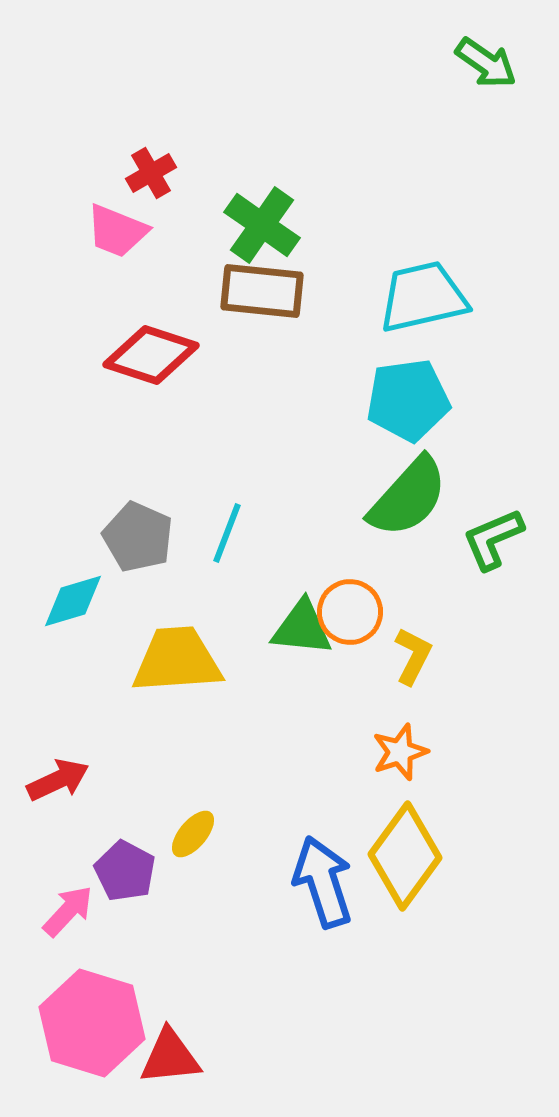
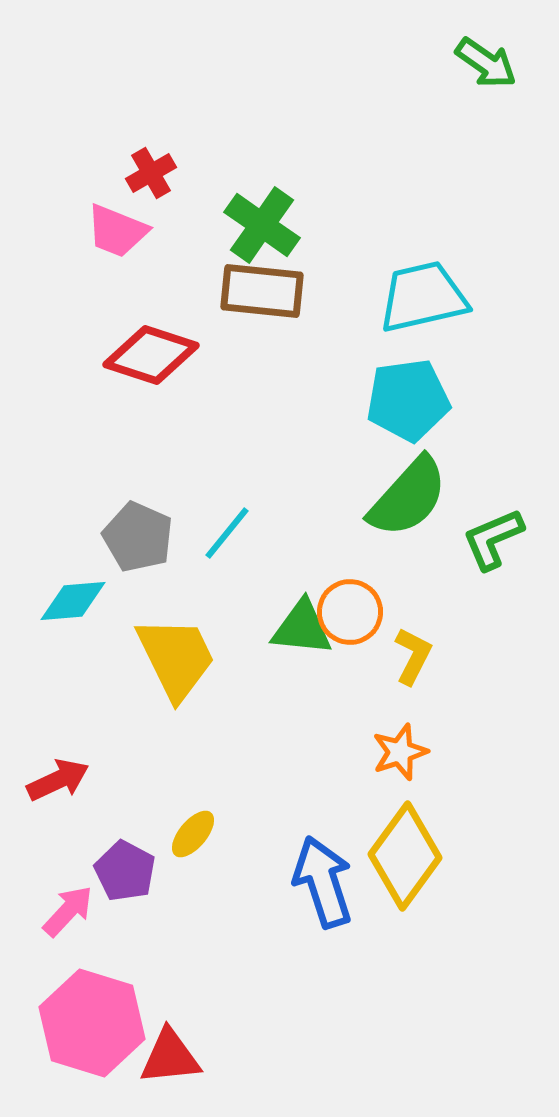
cyan line: rotated 18 degrees clockwise
cyan diamond: rotated 12 degrees clockwise
yellow trapezoid: moved 1 px left, 2 px up; rotated 68 degrees clockwise
